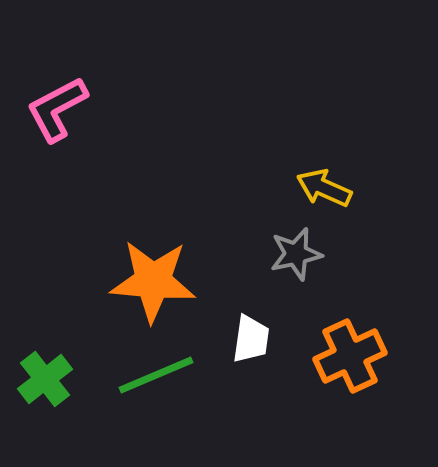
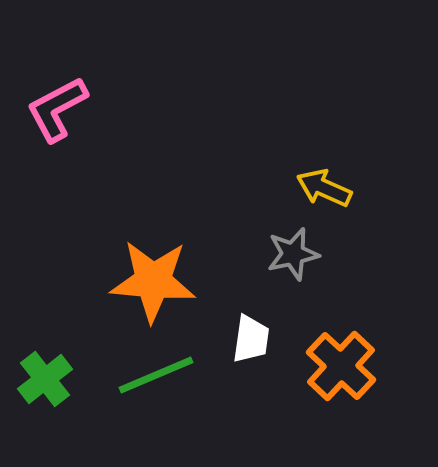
gray star: moved 3 px left
orange cross: moved 9 px left, 10 px down; rotated 22 degrees counterclockwise
